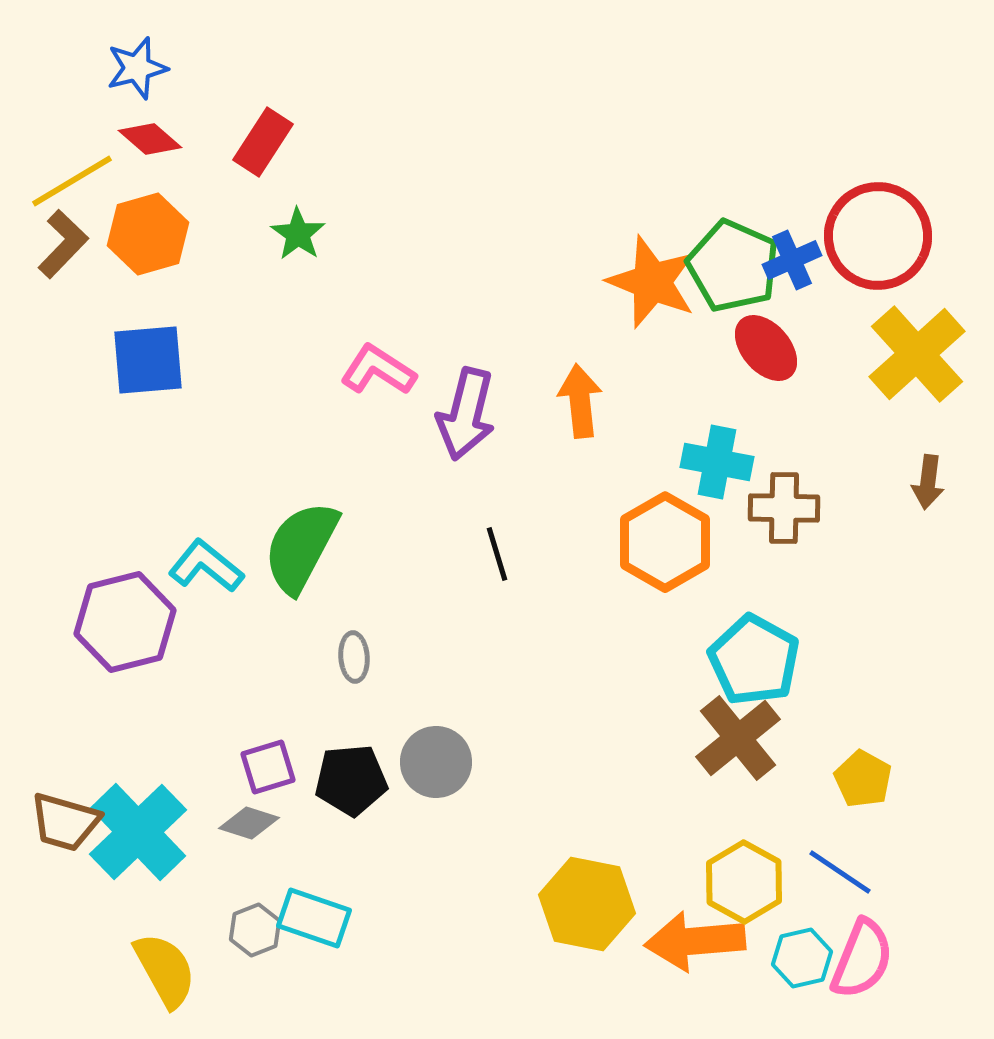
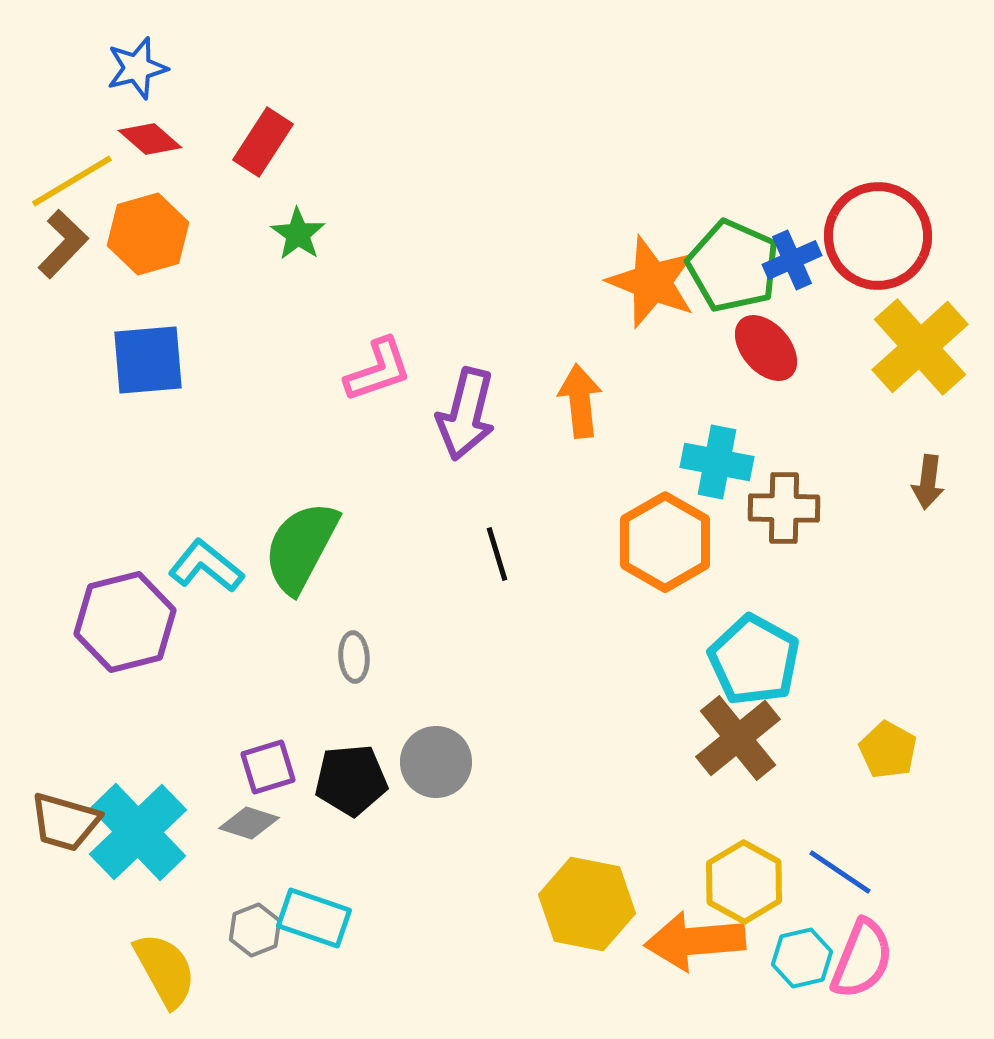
yellow cross at (917, 354): moved 3 px right, 7 px up
pink L-shape at (378, 370): rotated 128 degrees clockwise
yellow pentagon at (863, 779): moved 25 px right, 29 px up
